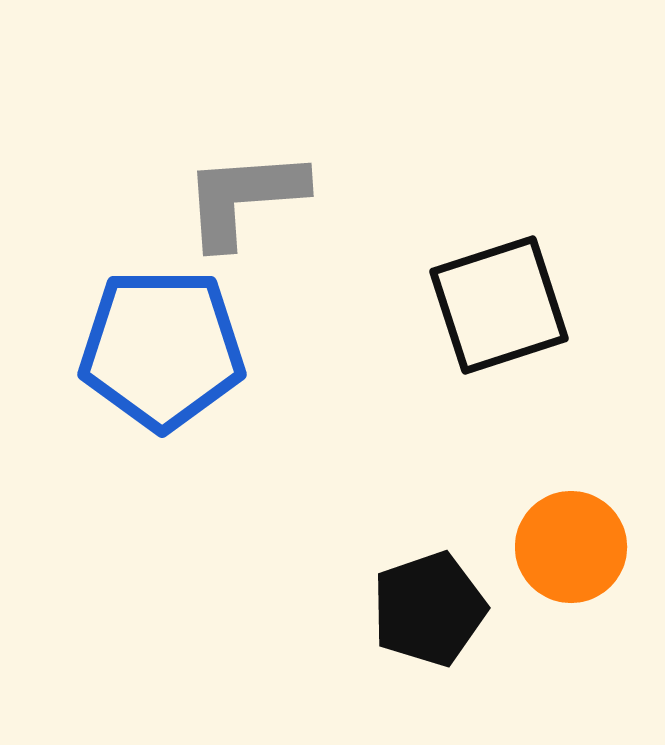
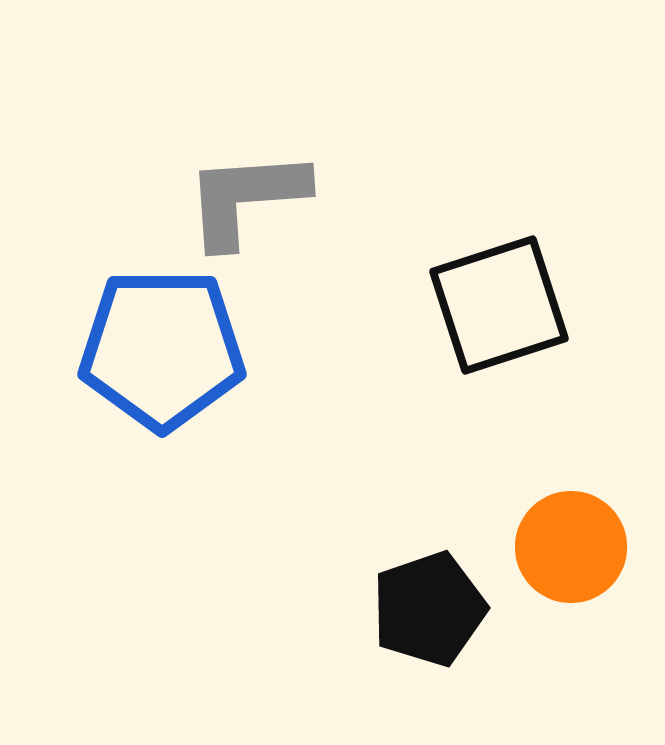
gray L-shape: moved 2 px right
